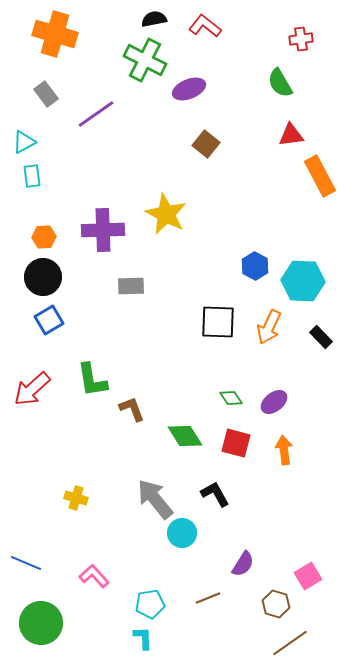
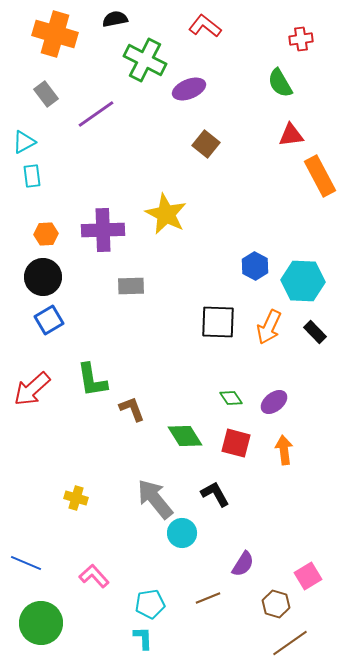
black semicircle at (154, 19): moved 39 px left
orange hexagon at (44, 237): moved 2 px right, 3 px up
black rectangle at (321, 337): moved 6 px left, 5 px up
